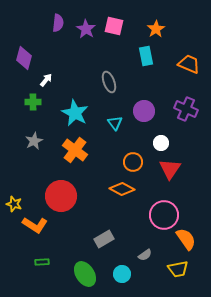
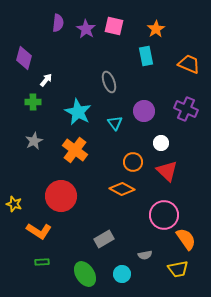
cyan star: moved 3 px right, 1 px up
red triangle: moved 3 px left, 2 px down; rotated 20 degrees counterclockwise
orange L-shape: moved 4 px right, 6 px down
gray semicircle: rotated 24 degrees clockwise
